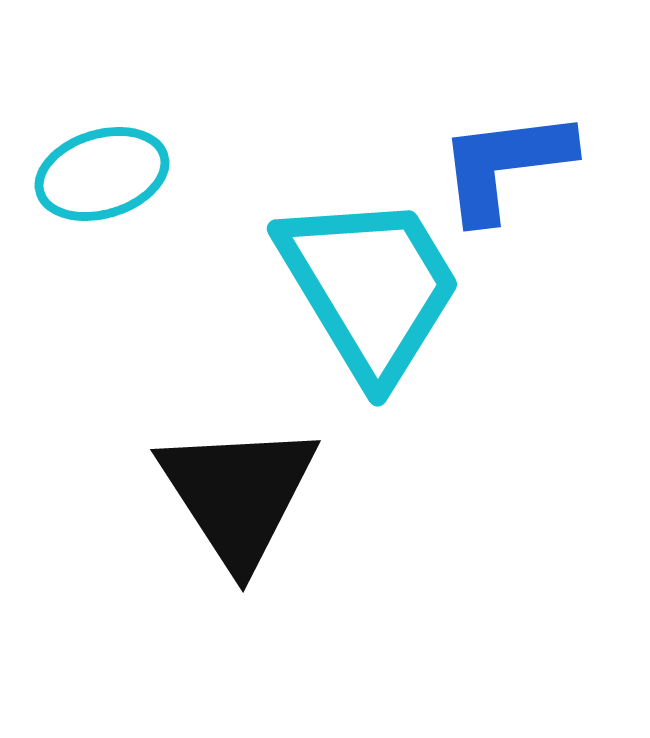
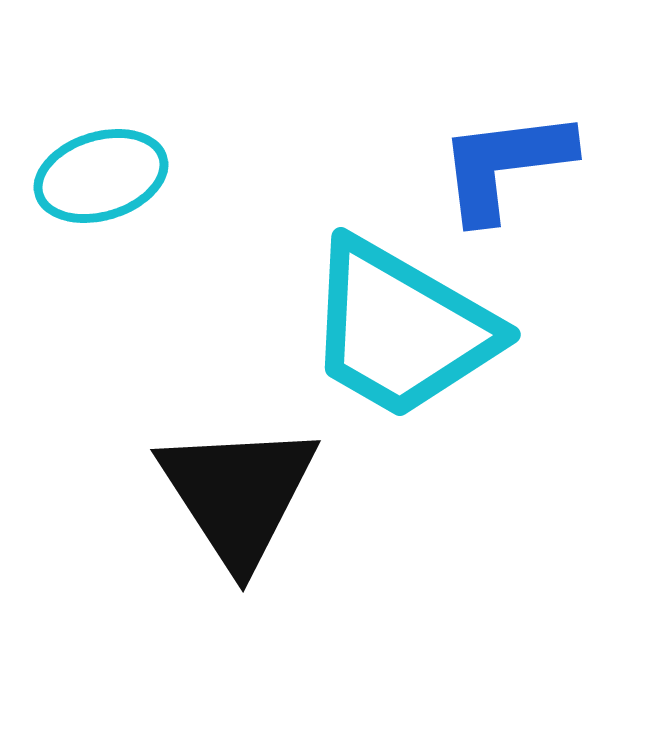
cyan ellipse: moved 1 px left, 2 px down
cyan trapezoid: moved 31 px right, 42 px down; rotated 151 degrees clockwise
